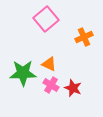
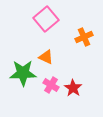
orange triangle: moved 3 px left, 7 px up
red star: rotated 12 degrees clockwise
